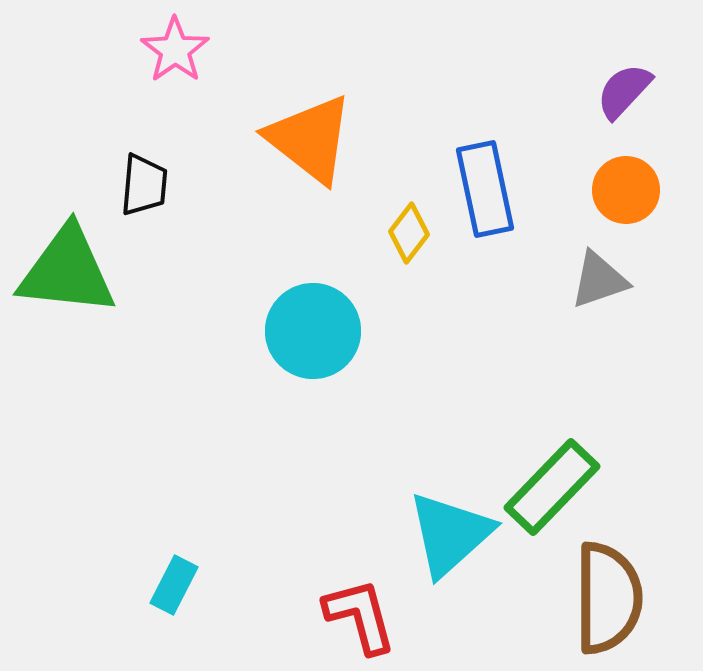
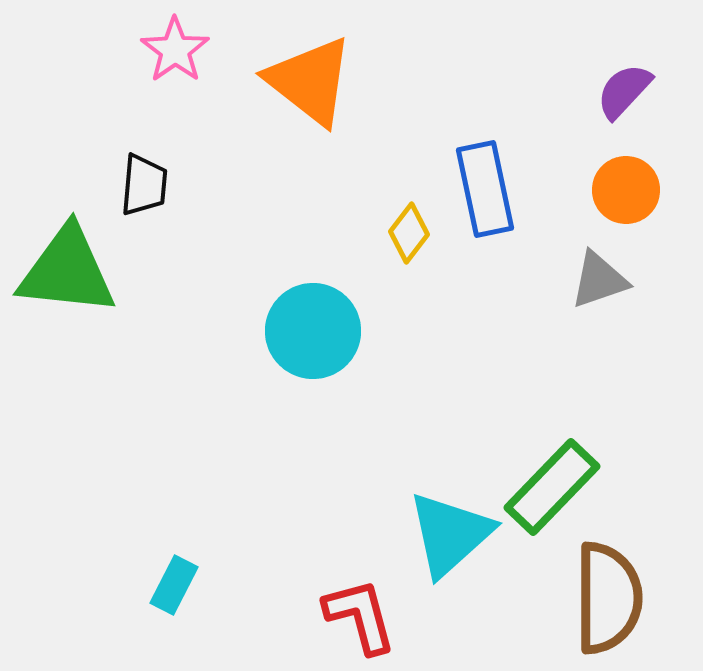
orange triangle: moved 58 px up
